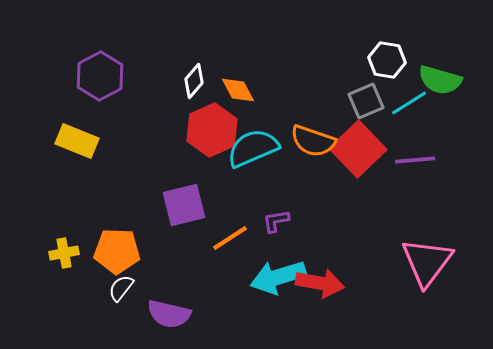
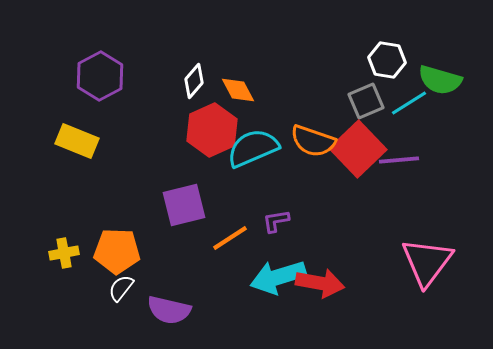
purple line: moved 16 px left
purple semicircle: moved 4 px up
